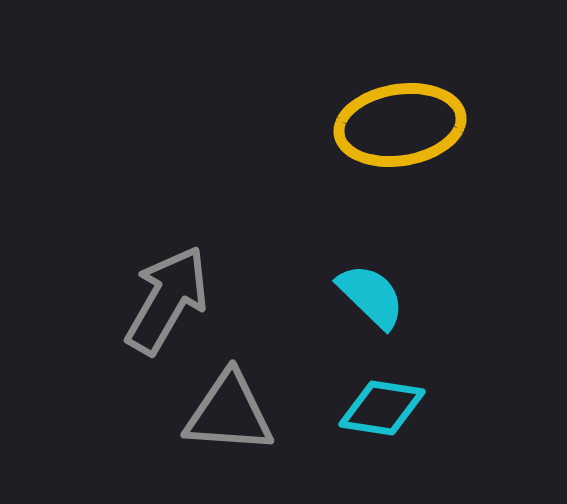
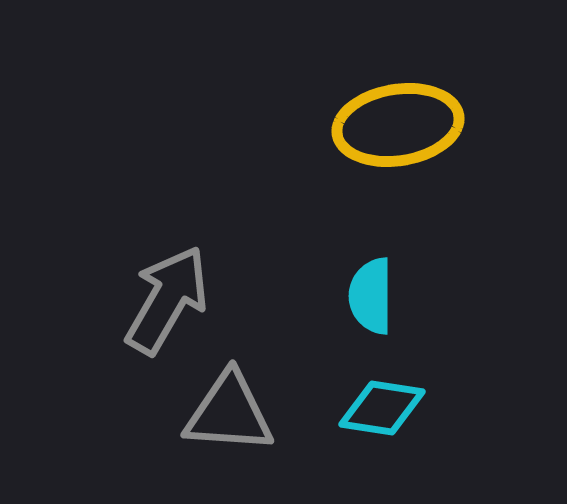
yellow ellipse: moved 2 px left
cyan semicircle: rotated 134 degrees counterclockwise
